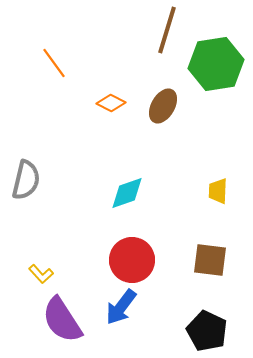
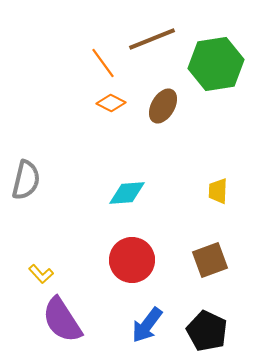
brown line: moved 15 px left, 9 px down; rotated 51 degrees clockwise
orange line: moved 49 px right
cyan diamond: rotated 15 degrees clockwise
brown square: rotated 27 degrees counterclockwise
blue arrow: moved 26 px right, 18 px down
